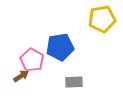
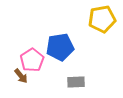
pink pentagon: rotated 10 degrees clockwise
brown arrow: rotated 84 degrees clockwise
gray rectangle: moved 2 px right
